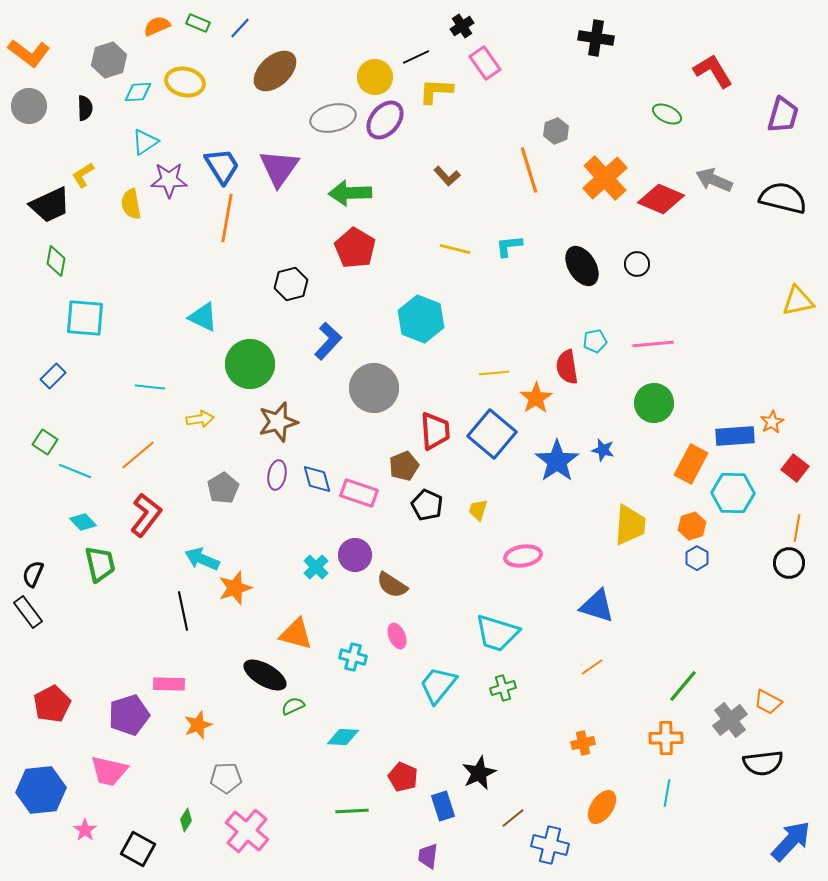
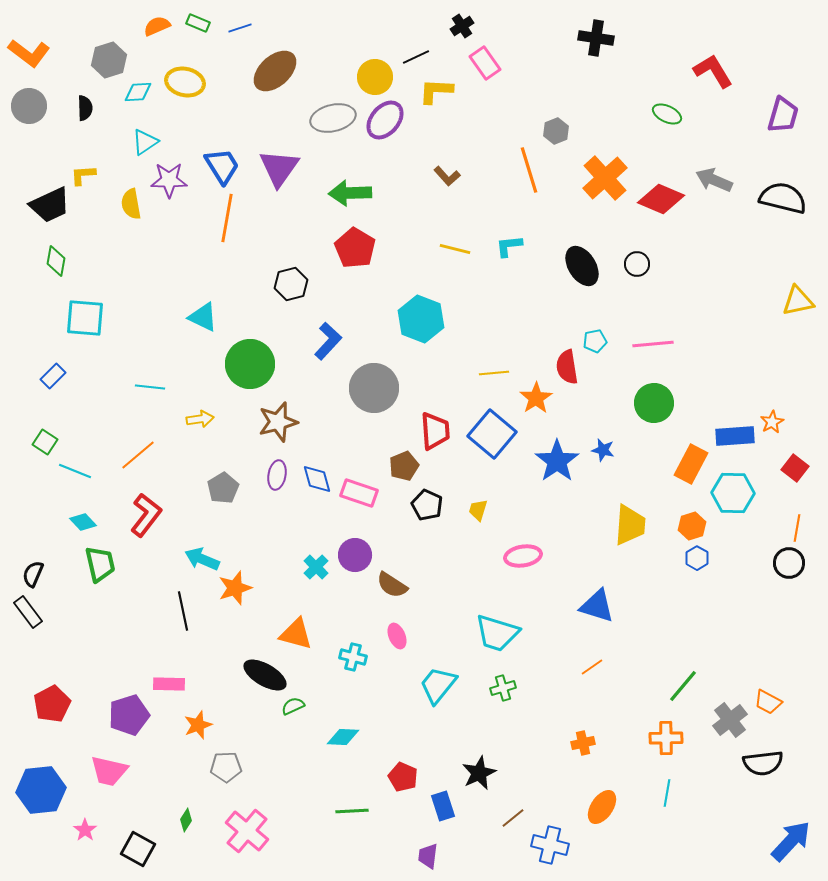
blue line at (240, 28): rotated 30 degrees clockwise
yellow L-shape at (83, 175): rotated 28 degrees clockwise
gray pentagon at (226, 778): moved 11 px up
